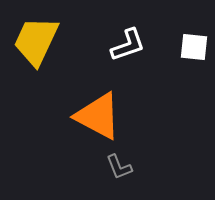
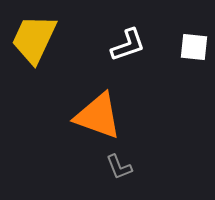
yellow trapezoid: moved 2 px left, 2 px up
orange triangle: rotated 8 degrees counterclockwise
